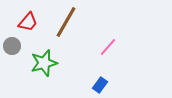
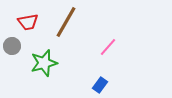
red trapezoid: rotated 40 degrees clockwise
